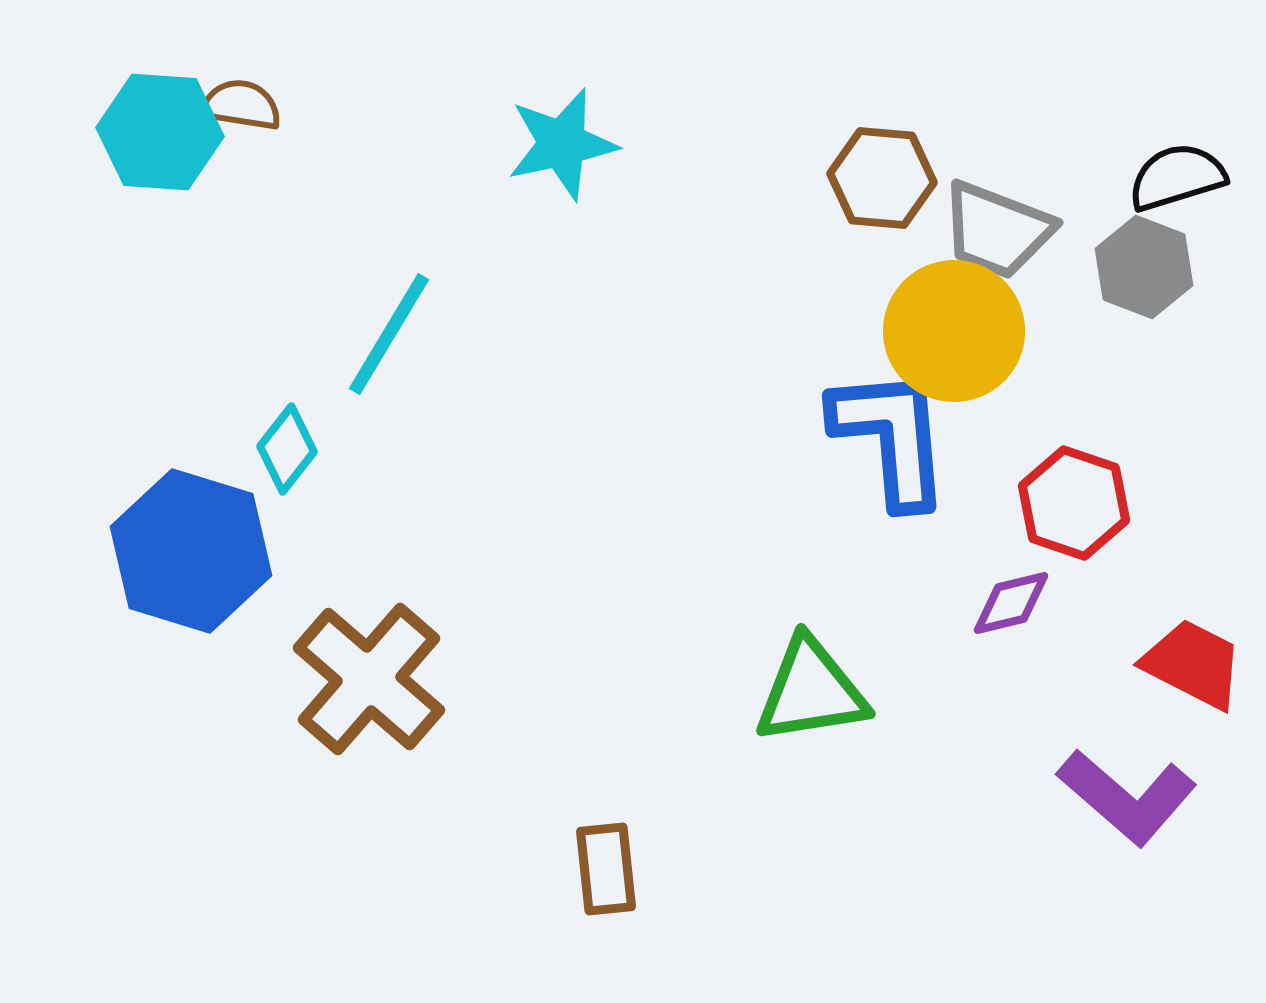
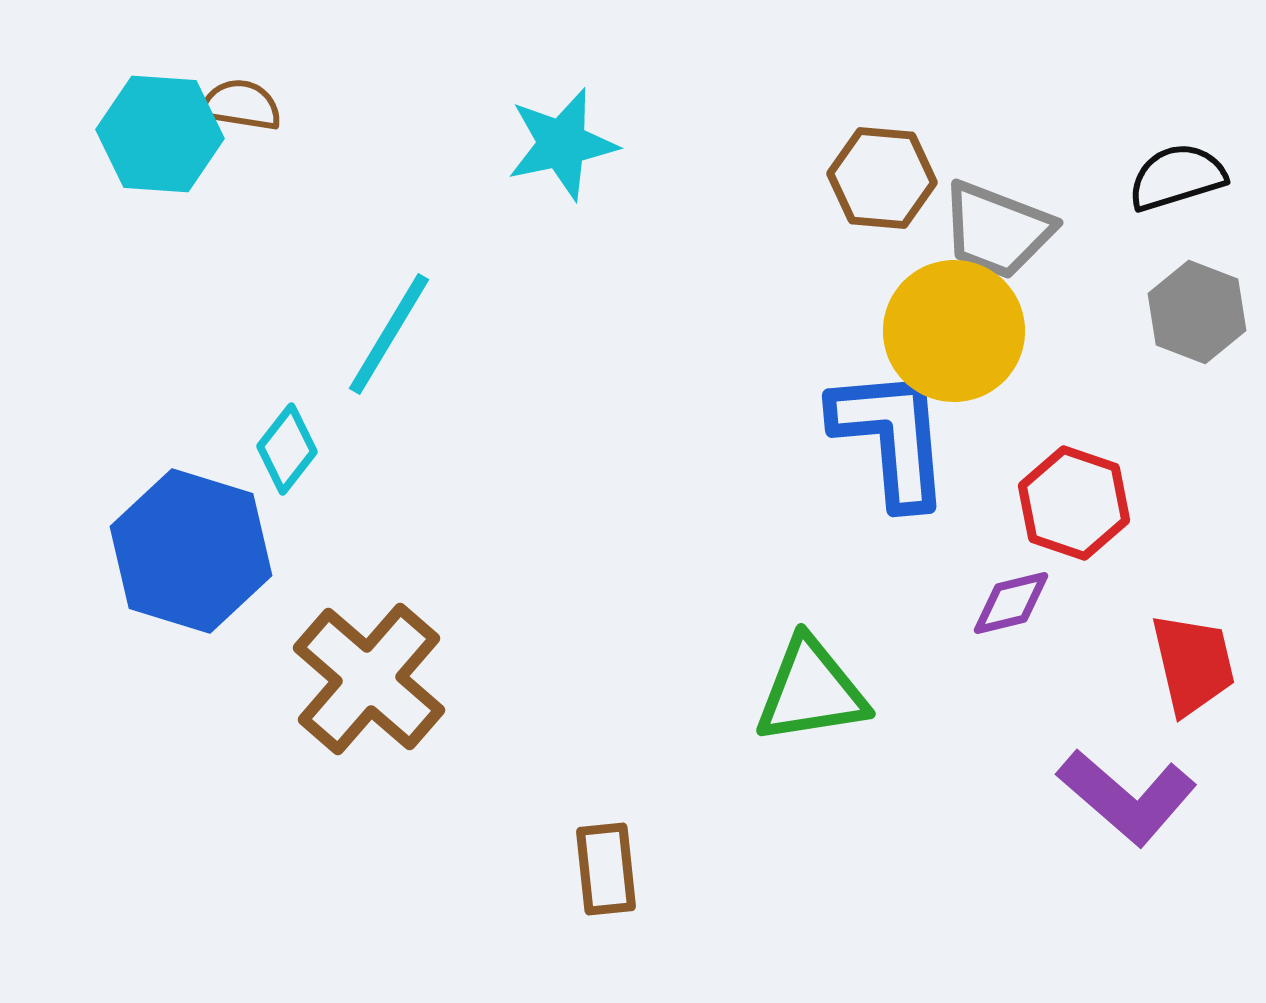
cyan hexagon: moved 2 px down
gray hexagon: moved 53 px right, 45 px down
red trapezoid: rotated 50 degrees clockwise
